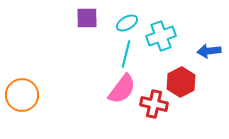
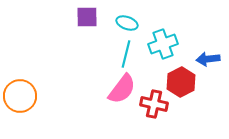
purple square: moved 1 px up
cyan ellipse: rotated 50 degrees clockwise
cyan cross: moved 2 px right, 8 px down
blue arrow: moved 1 px left, 8 px down
orange circle: moved 2 px left, 1 px down
